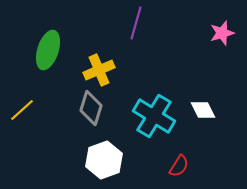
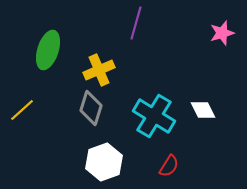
white hexagon: moved 2 px down
red semicircle: moved 10 px left
